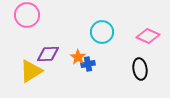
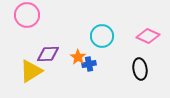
cyan circle: moved 4 px down
blue cross: moved 1 px right
